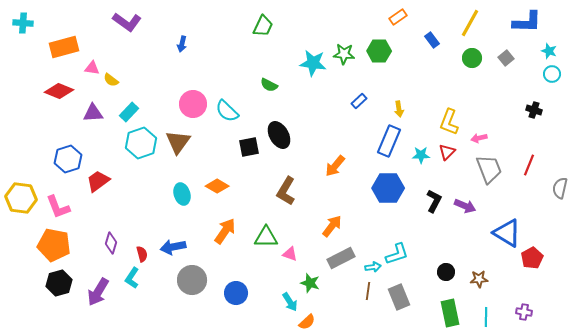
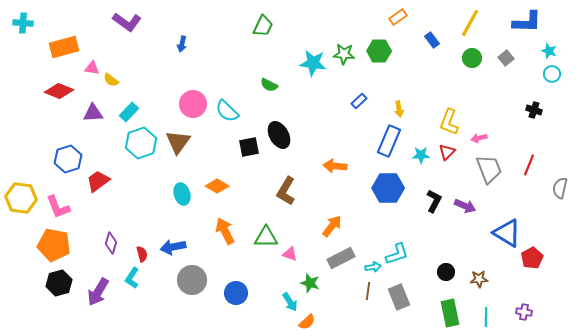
orange arrow at (335, 166): rotated 55 degrees clockwise
orange arrow at (225, 231): rotated 60 degrees counterclockwise
